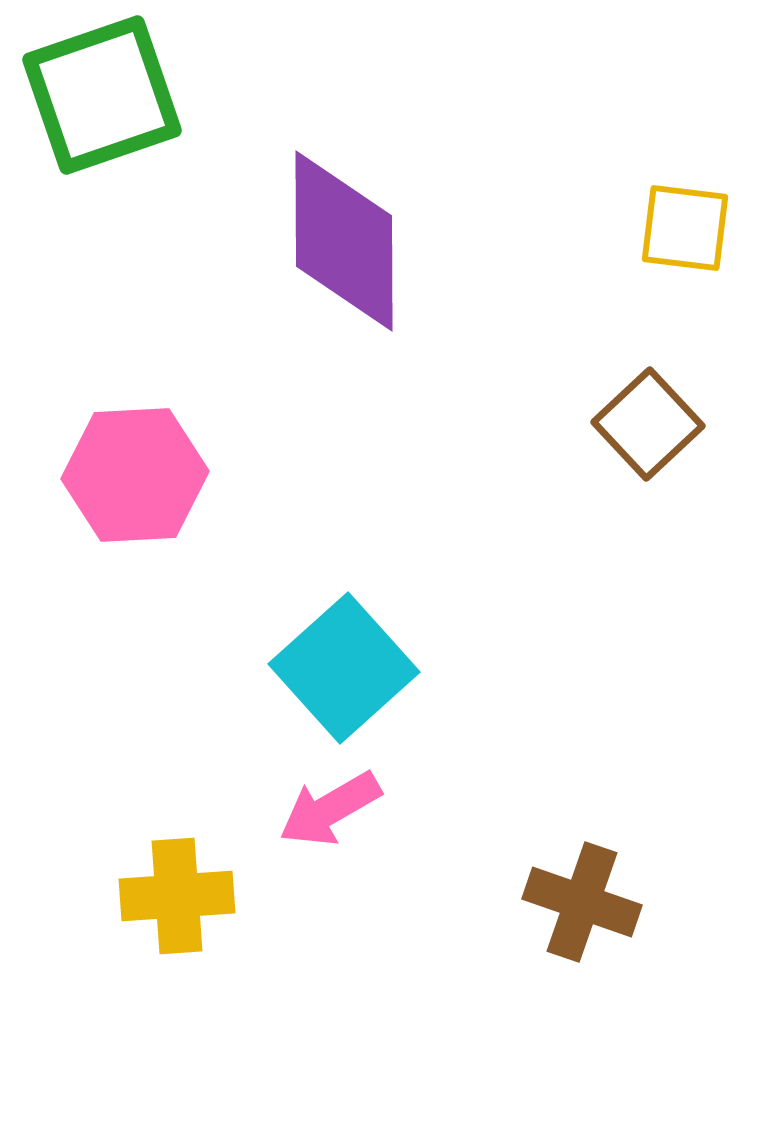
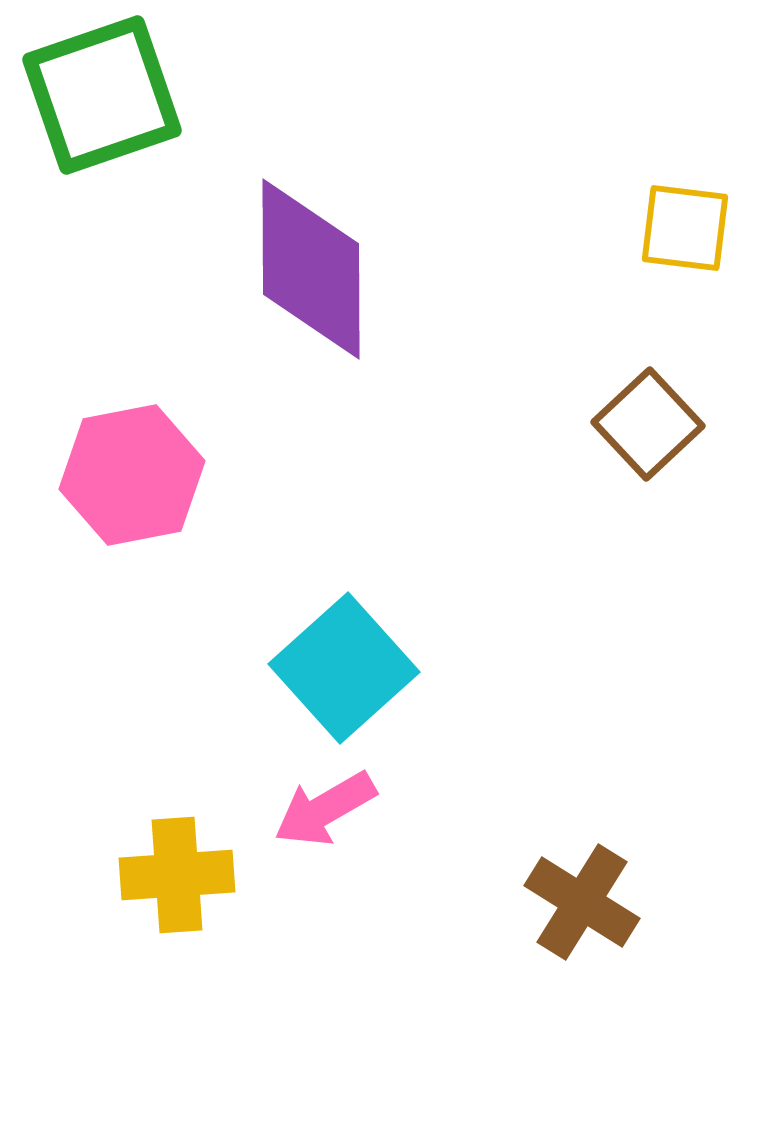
purple diamond: moved 33 px left, 28 px down
pink hexagon: moved 3 px left; rotated 8 degrees counterclockwise
pink arrow: moved 5 px left
yellow cross: moved 21 px up
brown cross: rotated 13 degrees clockwise
